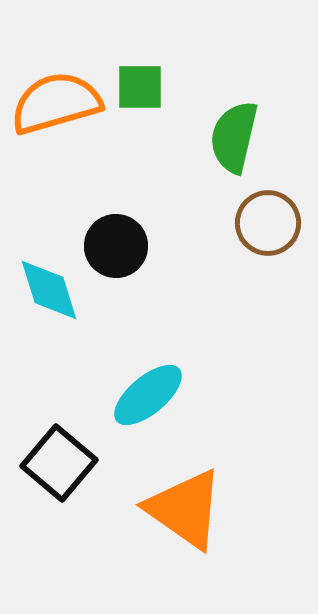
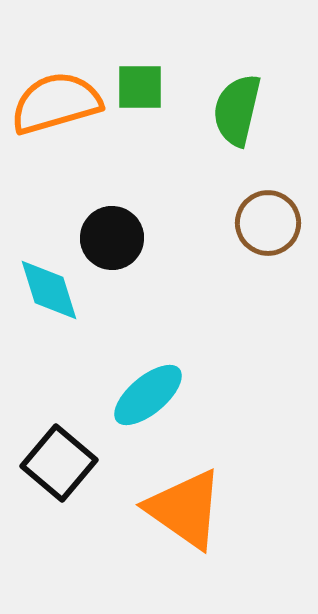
green semicircle: moved 3 px right, 27 px up
black circle: moved 4 px left, 8 px up
